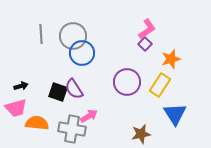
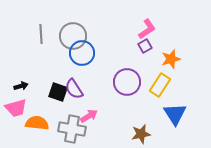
purple square: moved 2 px down; rotated 16 degrees clockwise
